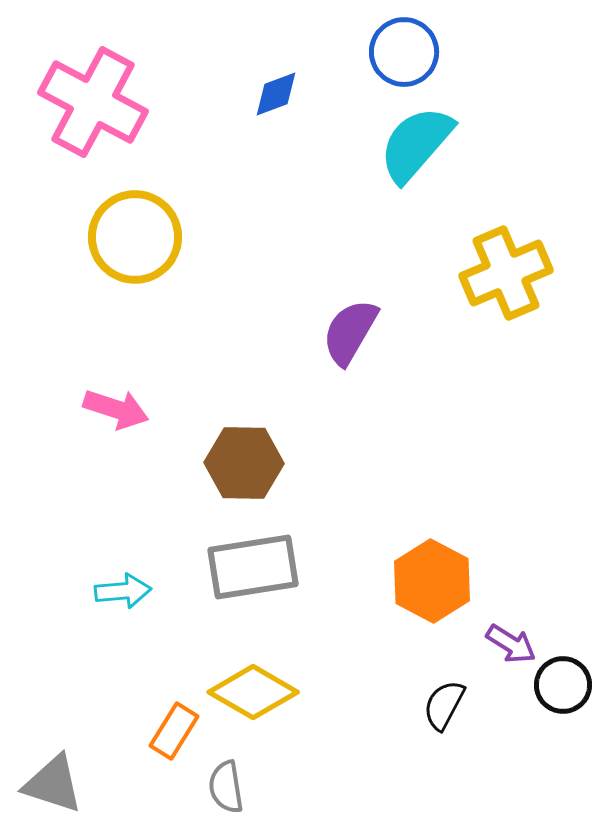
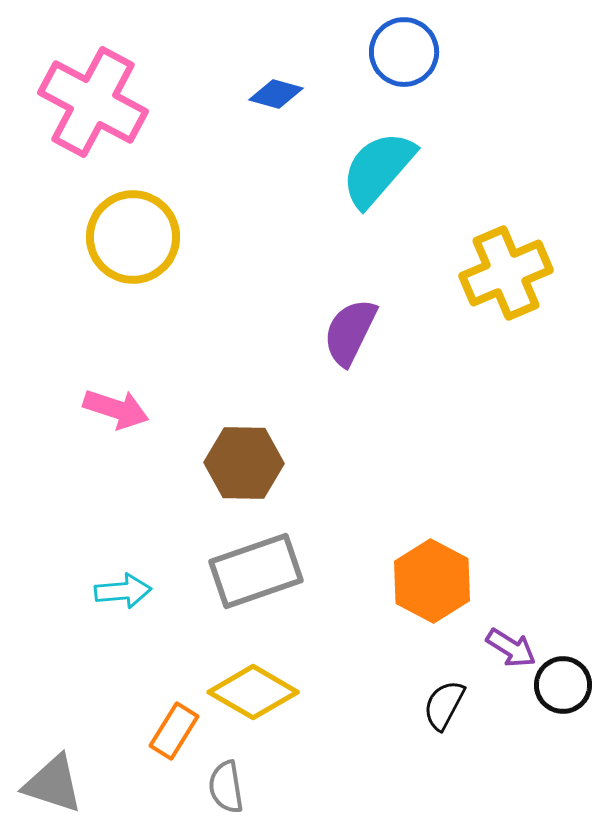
blue diamond: rotated 36 degrees clockwise
cyan semicircle: moved 38 px left, 25 px down
yellow circle: moved 2 px left
purple semicircle: rotated 4 degrees counterclockwise
gray rectangle: moved 3 px right, 4 px down; rotated 10 degrees counterclockwise
purple arrow: moved 4 px down
